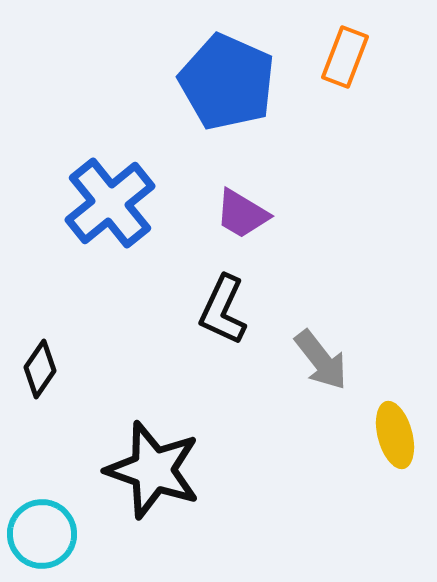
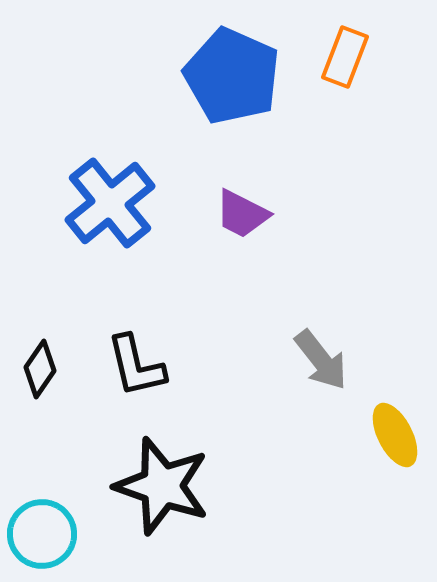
blue pentagon: moved 5 px right, 6 px up
purple trapezoid: rotated 4 degrees counterclockwise
black L-shape: moved 87 px left, 56 px down; rotated 38 degrees counterclockwise
yellow ellipse: rotated 12 degrees counterclockwise
black star: moved 9 px right, 16 px down
